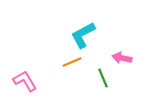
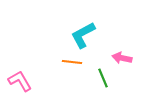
orange line: rotated 30 degrees clockwise
pink L-shape: moved 5 px left
